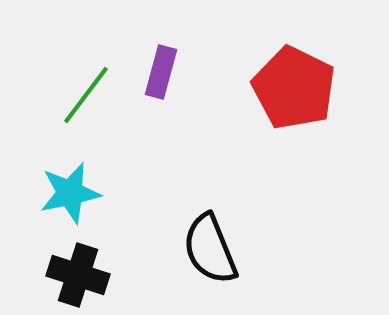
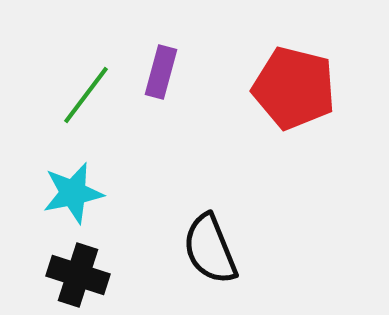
red pentagon: rotated 12 degrees counterclockwise
cyan star: moved 3 px right
